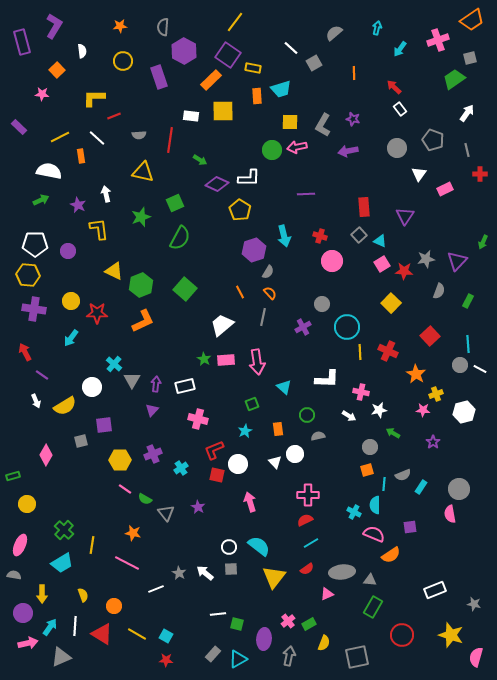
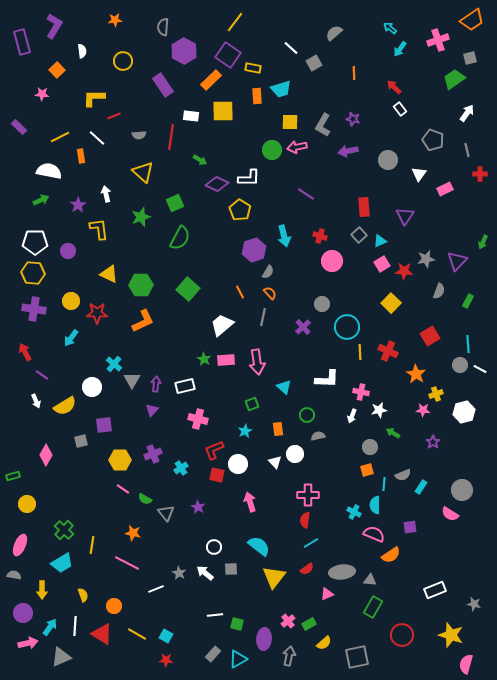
orange star at (120, 26): moved 5 px left, 6 px up
cyan arrow at (377, 28): moved 13 px right; rotated 64 degrees counterclockwise
purple rectangle at (159, 77): moved 4 px right, 8 px down; rotated 15 degrees counterclockwise
red line at (170, 140): moved 1 px right, 3 px up
gray circle at (397, 148): moved 9 px left, 12 px down
yellow triangle at (143, 172): rotated 30 degrees clockwise
purple line at (306, 194): rotated 36 degrees clockwise
purple star at (78, 205): rotated 14 degrees clockwise
cyan triangle at (380, 241): rotated 48 degrees counterclockwise
white pentagon at (35, 244): moved 2 px up
yellow triangle at (114, 271): moved 5 px left, 3 px down
yellow hexagon at (28, 275): moved 5 px right, 2 px up
green hexagon at (141, 285): rotated 20 degrees clockwise
green square at (185, 289): moved 3 px right
purple cross at (303, 327): rotated 14 degrees counterclockwise
red square at (430, 336): rotated 12 degrees clockwise
white arrow at (349, 416): moved 3 px right; rotated 80 degrees clockwise
pink line at (125, 489): moved 2 px left
gray circle at (459, 489): moved 3 px right, 1 px down
pink semicircle at (450, 514): rotated 48 degrees counterclockwise
red semicircle at (305, 520): rotated 56 degrees counterclockwise
white circle at (229, 547): moved 15 px left
yellow arrow at (42, 594): moved 4 px up
white line at (218, 614): moved 3 px left, 1 px down
yellow semicircle at (324, 643): rotated 28 degrees clockwise
pink semicircle at (476, 657): moved 10 px left, 7 px down
